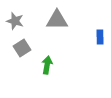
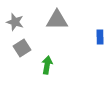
gray star: moved 1 px down
